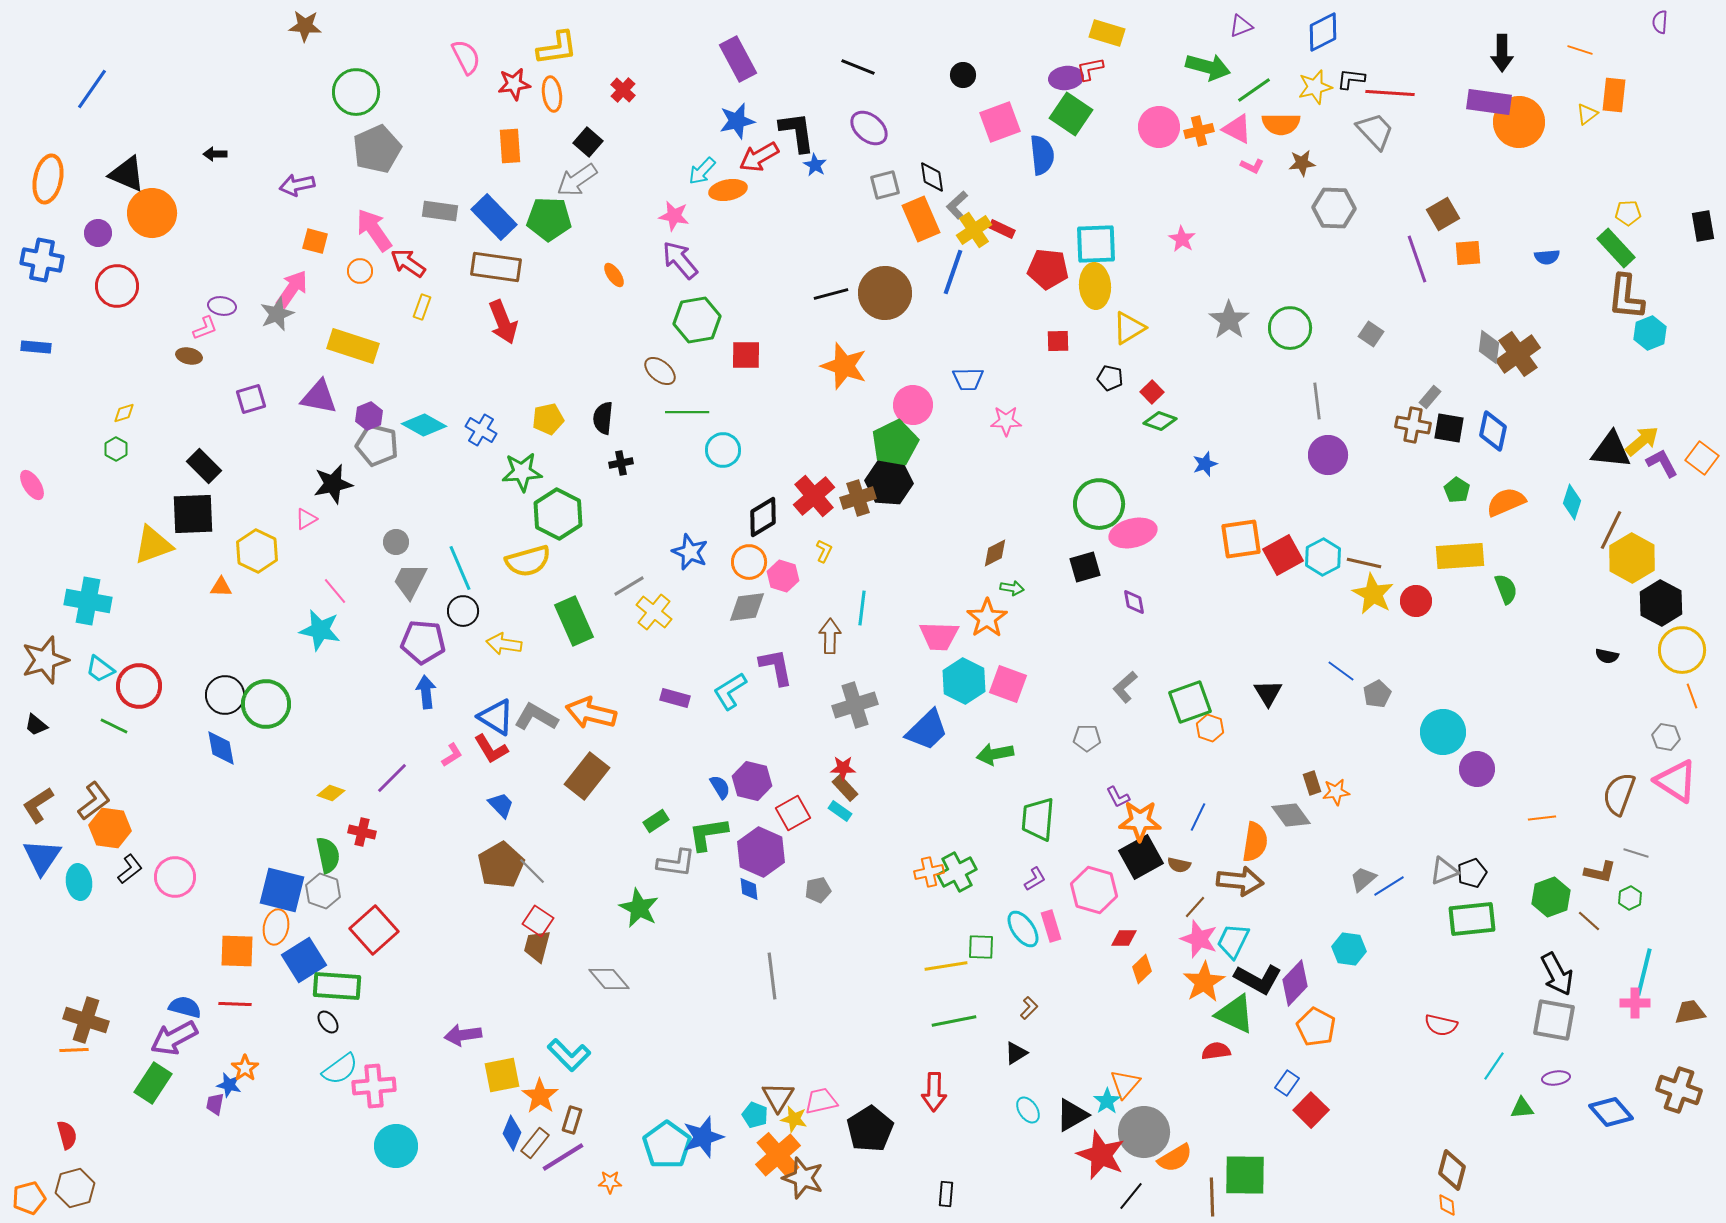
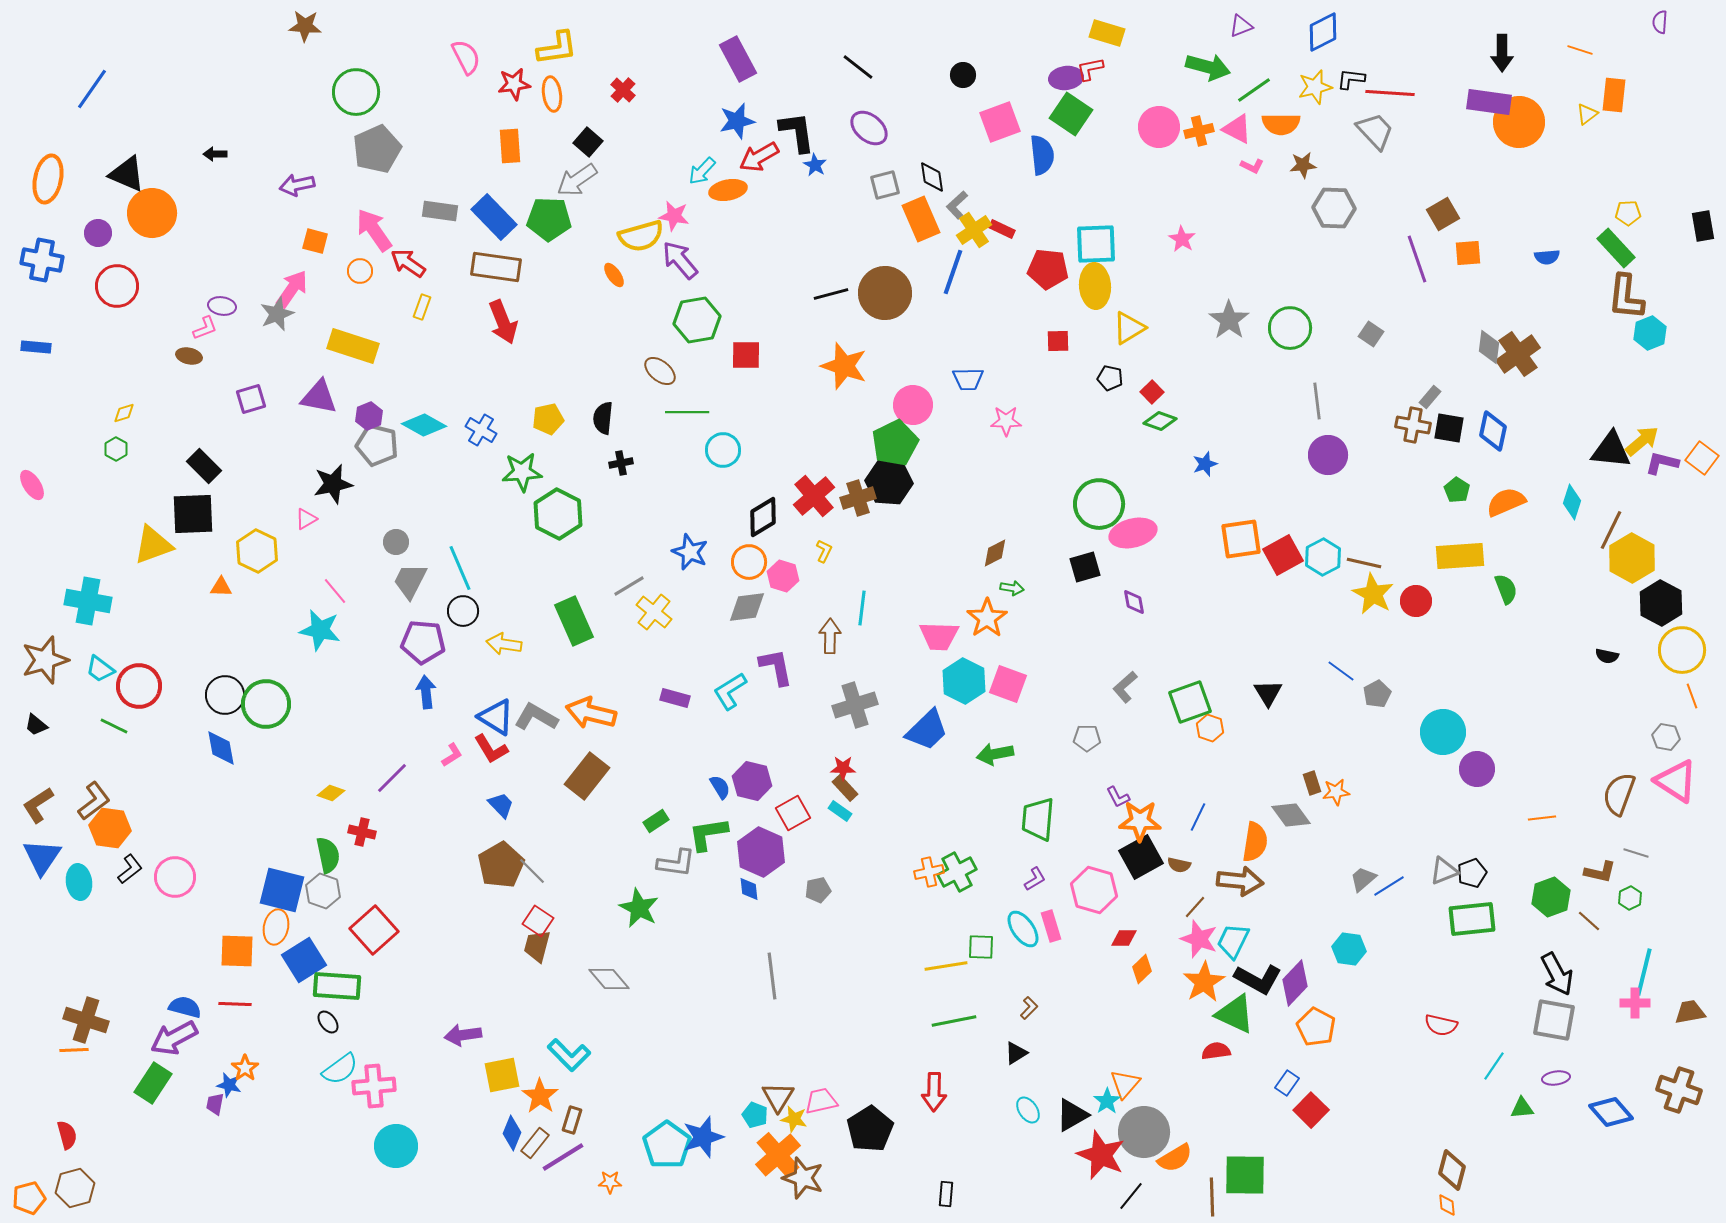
black line at (858, 67): rotated 16 degrees clockwise
brown star at (1302, 163): moved 1 px right, 2 px down
purple L-shape at (1662, 463): rotated 48 degrees counterclockwise
yellow semicircle at (528, 561): moved 113 px right, 325 px up
